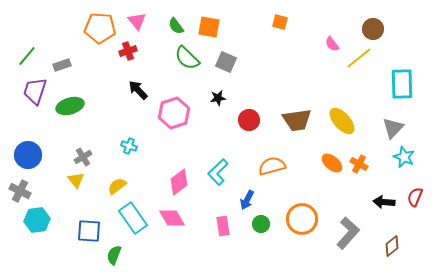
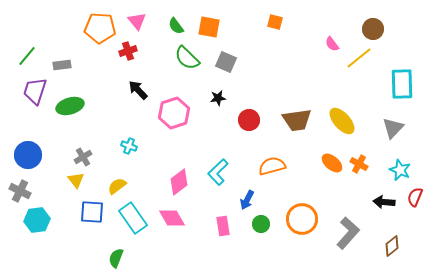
orange square at (280, 22): moved 5 px left
gray rectangle at (62, 65): rotated 12 degrees clockwise
cyan star at (404, 157): moved 4 px left, 13 px down
blue square at (89, 231): moved 3 px right, 19 px up
green semicircle at (114, 255): moved 2 px right, 3 px down
